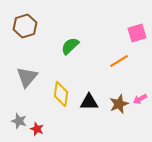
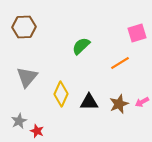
brown hexagon: moved 1 px left, 1 px down; rotated 15 degrees clockwise
green semicircle: moved 11 px right
orange line: moved 1 px right, 2 px down
yellow diamond: rotated 15 degrees clockwise
pink arrow: moved 2 px right, 3 px down
gray star: rotated 28 degrees clockwise
red star: moved 2 px down
